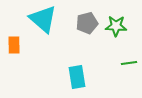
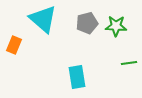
orange rectangle: rotated 24 degrees clockwise
